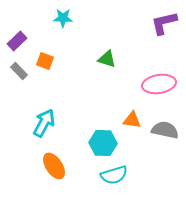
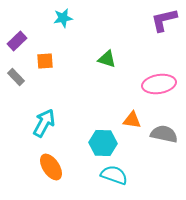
cyan star: rotated 12 degrees counterclockwise
purple L-shape: moved 3 px up
orange square: rotated 24 degrees counterclockwise
gray rectangle: moved 3 px left, 6 px down
gray semicircle: moved 1 px left, 4 px down
orange ellipse: moved 3 px left, 1 px down
cyan semicircle: rotated 144 degrees counterclockwise
